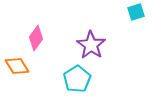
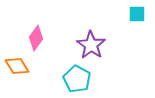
cyan square: moved 1 px right, 2 px down; rotated 18 degrees clockwise
cyan pentagon: rotated 12 degrees counterclockwise
